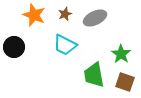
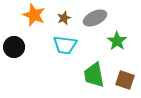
brown star: moved 1 px left, 4 px down
cyan trapezoid: rotated 20 degrees counterclockwise
green star: moved 4 px left, 13 px up
brown square: moved 2 px up
